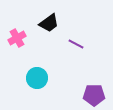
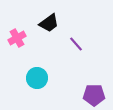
purple line: rotated 21 degrees clockwise
